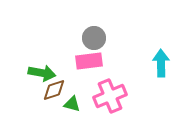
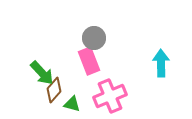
pink rectangle: rotated 76 degrees clockwise
green arrow: rotated 36 degrees clockwise
brown diamond: rotated 30 degrees counterclockwise
